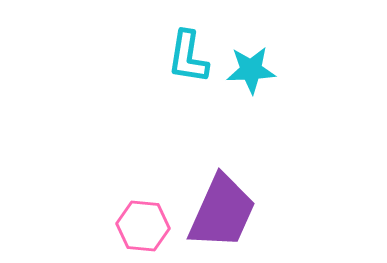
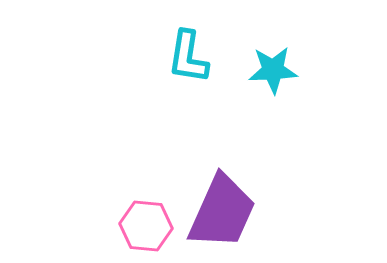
cyan star: moved 22 px right
pink hexagon: moved 3 px right
